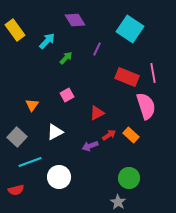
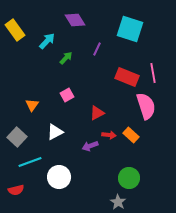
cyan square: rotated 16 degrees counterclockwise
red arrow: rotated 40 degrees clockwise
